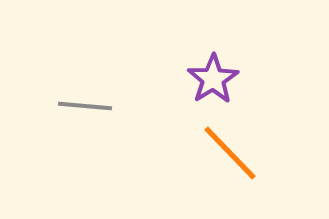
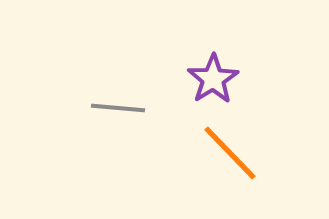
gray line: moved 33 px right, 2 px down
